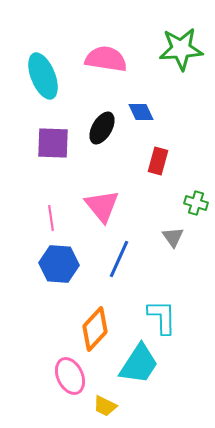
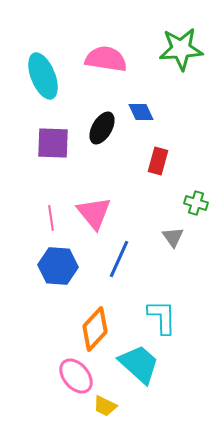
pink triangle: moved 8 px left, 7 px down
blue hexagon: moved 1 px left, 2 px down
cyan trapezoid: rotated 81 degrees counterclockwise
pink ellipse: moved 6 px right; rotated 15 degrees counterclockwise
